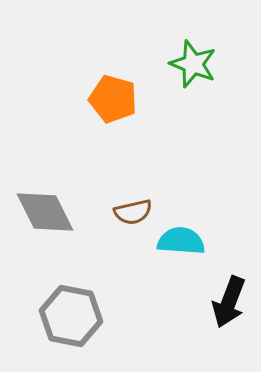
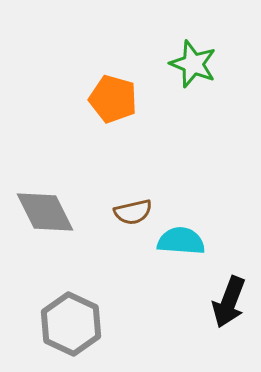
gray hexagon: moved 8 px down; rotated 14 degrees clockwise
